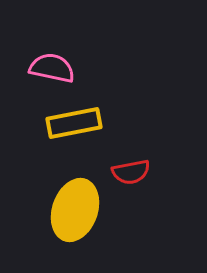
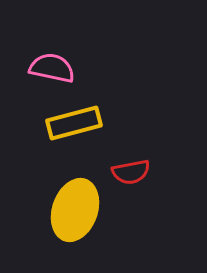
yellow rectangle: rotated 4 degrees counterclockwise
